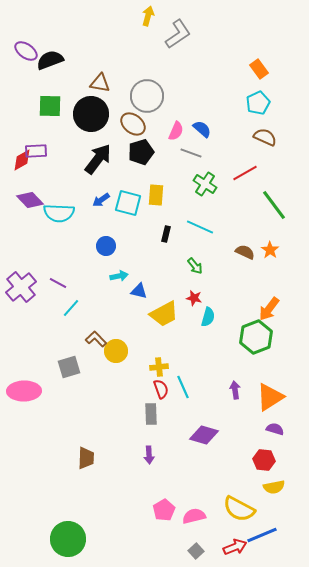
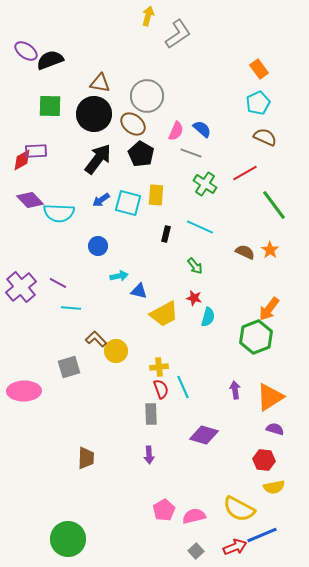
black circle at (91, 114): moved 3 px right
black pentagon at (141, 152): moved 2 px down; rotated 25 degrees counterclockwise
blue circle at (106, 246): moved 8 px left
cyan line at (71, 308): rotated 54 degrees clockwise
